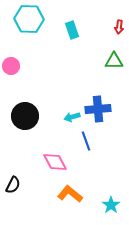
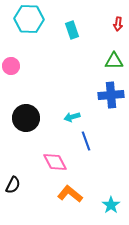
red arrow: moved 1 px left, 3 px up
blue cross: moved 13 px right, 14 px up
black circle: moved 1 px right, 2 px down
